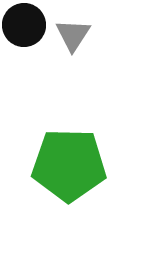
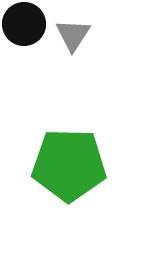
black circle: moved 1 px up
